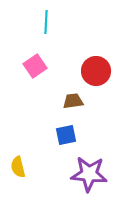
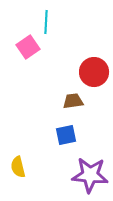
pink square: moved 7 px left, 19 px up
red circle: moved 2 px left, 1 px down
purple star: moved 1 px right, 1 px down
